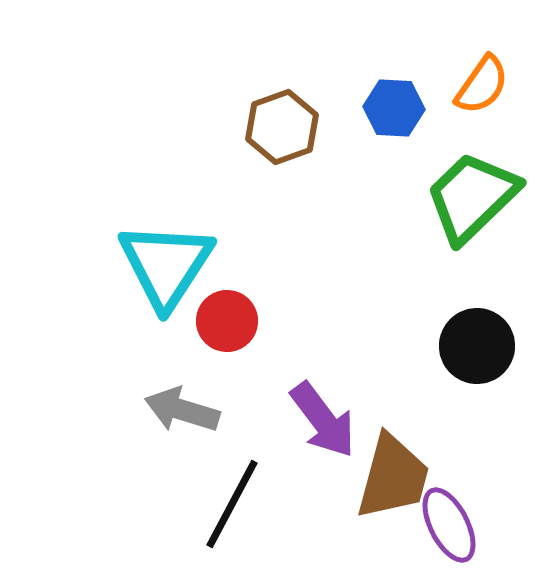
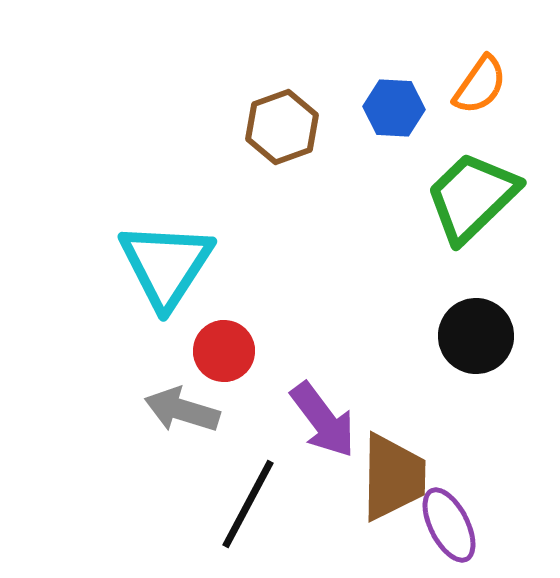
orange semicircle: moved 2 px left
red circle: moved 3 px left, 30 px down
black circle: moved 1 px left, 10 px up
brown trapezoid: rotated 14 degrees counterclockwise
black line: moved 16 px right
